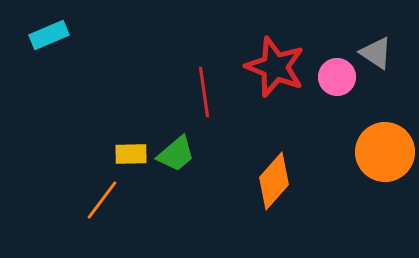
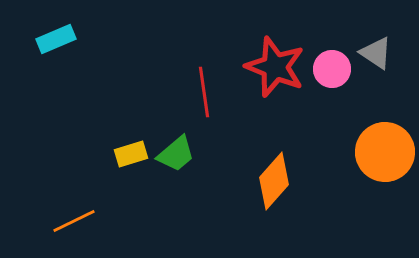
cyan rectangle: moved 7 px right, 4 px down
pink circle: moved 5 px left, 8 px up
yellow rectangle: rotated 16 degrees counterclockwise
orange line: moved 28 px left, 21 px down; rotated 27 degrees clockwise
